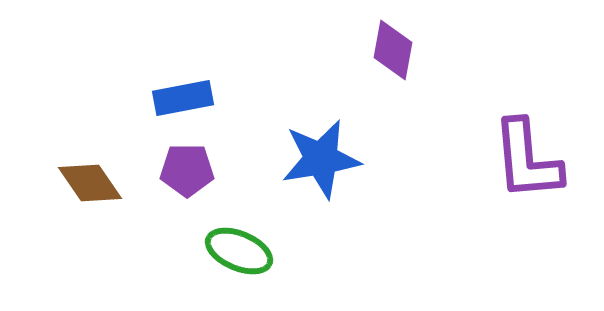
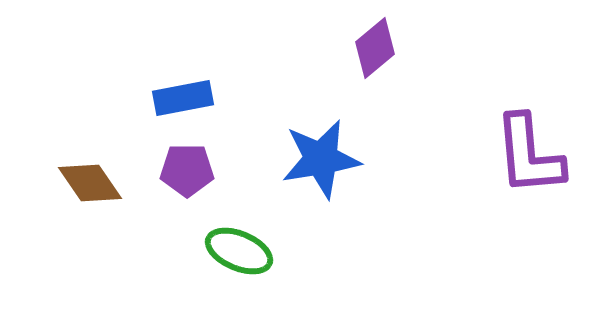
purple diamond: moved 18 px left, 2 px up; rotated 40 degrees clockwise
purple L-shape: moved 2 px right, 5 px up
